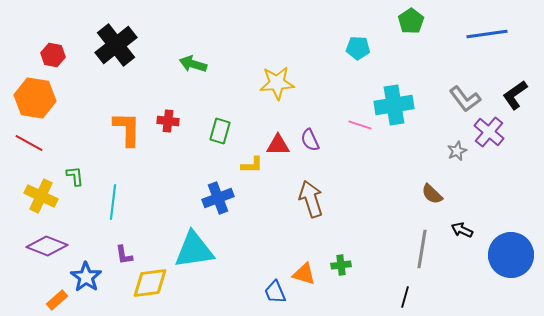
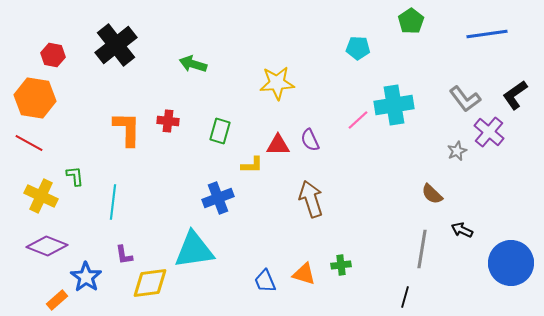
pink line: moved 2 px left, 5 px up; rotated 60 degrees counterclockwise
blue circle: moved 8 px down
blue trapezoid: moved 10 px left, 11 px up
